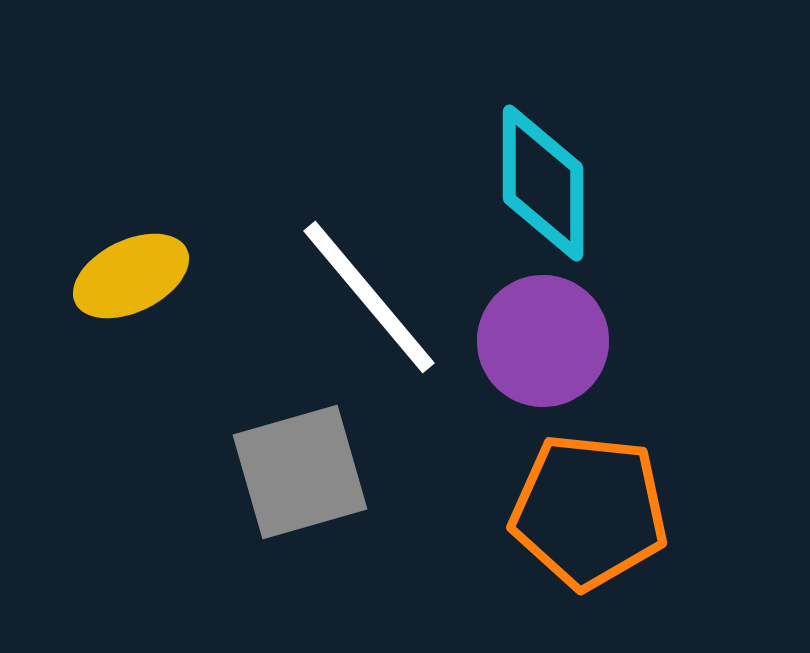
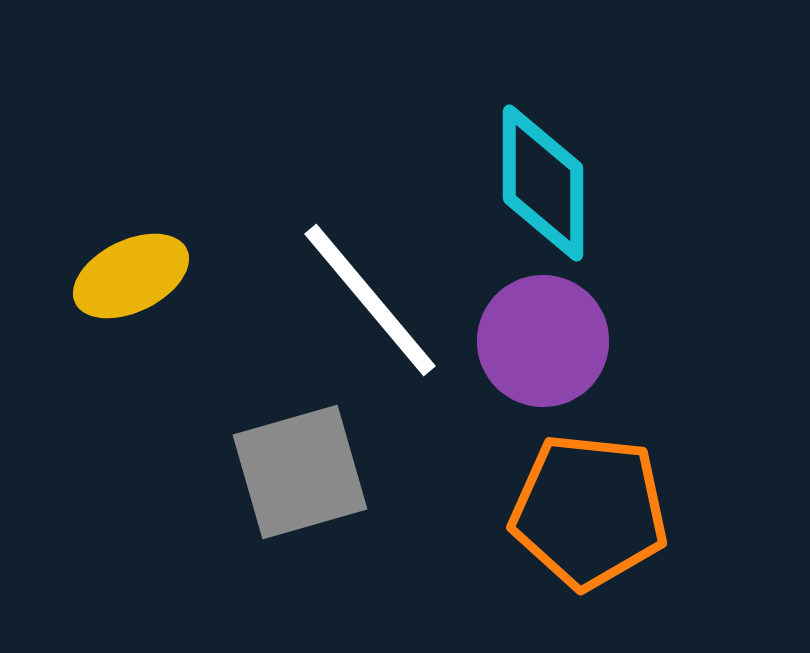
white line: moved 1 px right, 3 px down
